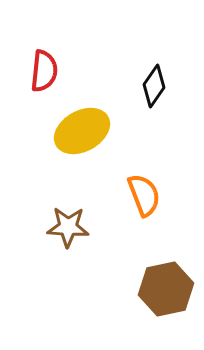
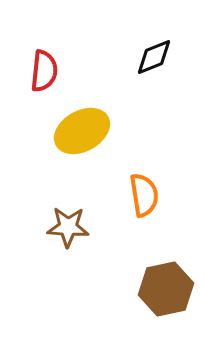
black diamond: moved 29 px up; rotated 33 degrees clockwise
orange semicircle: rotated 12 degrees clockwise
